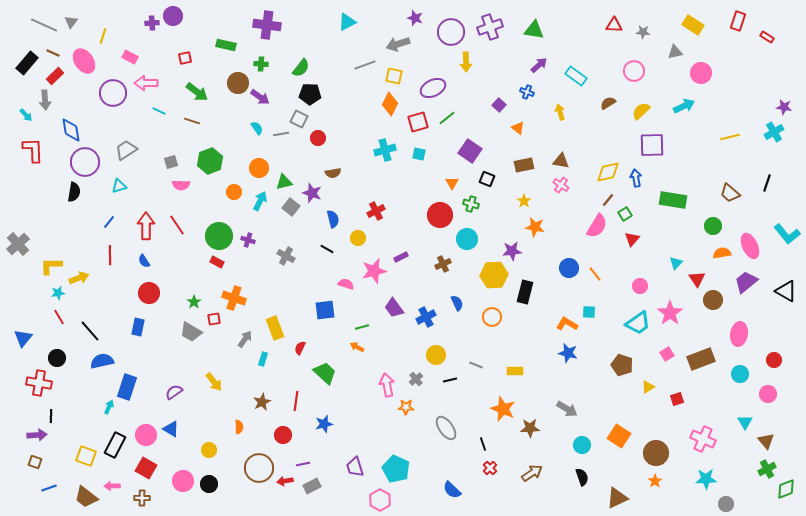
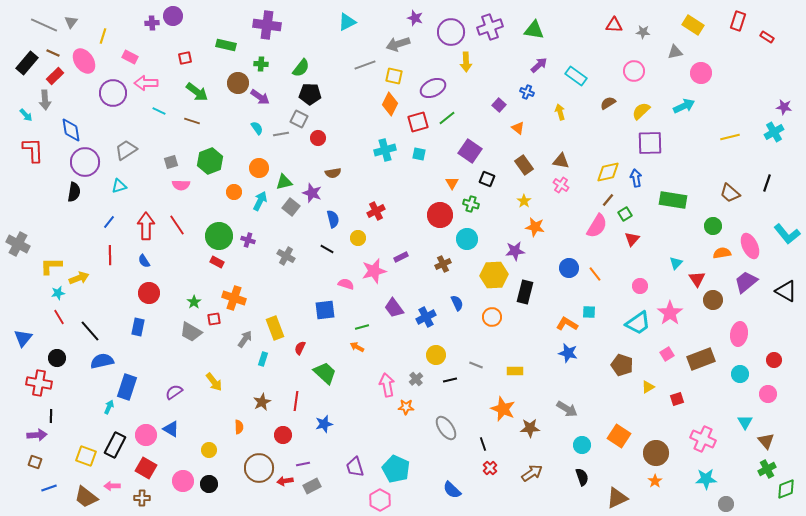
purple square at (652, 145): moved 2 px left, 2 px up
brown rectangle at (524, 165): rotated 66 degrees clockwise
gray cross at (18, 244): rotated 20 degrees counterclockwise
purple star at (512, 251): moved 3 px right
